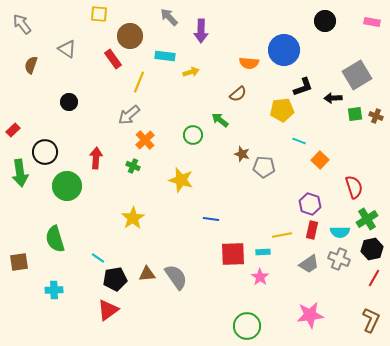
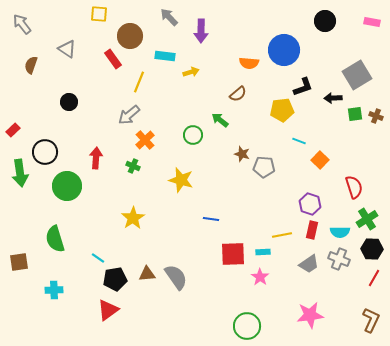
black hexagon at (372, 249): rotated 15 degrees clockwise
